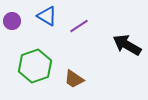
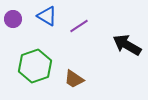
purple circle: moved 1 px right, 2 px up
